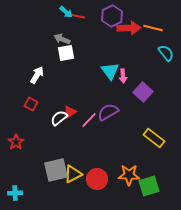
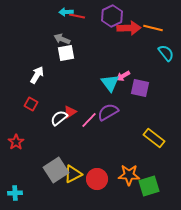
cyan arrow: rotated 136 degrees clockwise
cyan triangle: moved 12 px down
pink arrow: rotated 64 degrees clockwise
purple square: moved 3 px left, 4 px up; rotated 30 degrees counterclockwise
gray square: rotated 20 degrees counterclockwise
